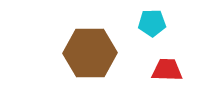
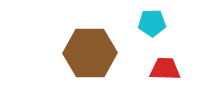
red trapezoid: moved 2 px left, 1 px up
